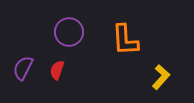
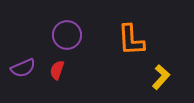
purple circle: moved 2 px left, 3 px down
orange L-shape: moved 6 px right
purple semicircle: rotated 140 degrees counterclockwise
